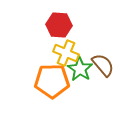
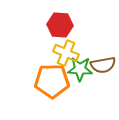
red hexagon: moved 1 px right
brown semicircle: rotated 120 degrees clockwise
green star: rotated 30 degrees counterclockwise
